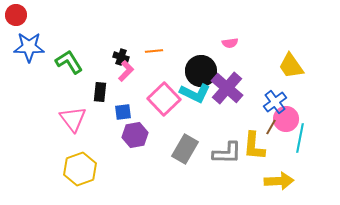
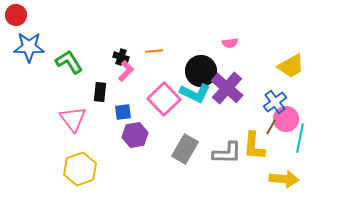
yellow trapezoid: rotated 84 degrees counterclockwise
yellow arrow: moved 5 px right, 2 px up; rotated 8 degrees clockwise
